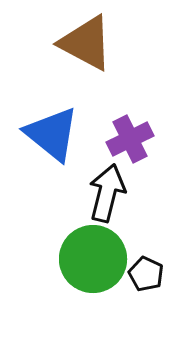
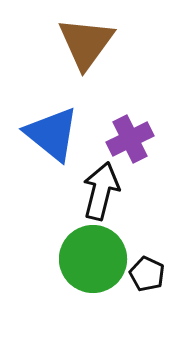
brown triangle: rotated 38 degrees clockwise
black arrow: moved 6 px left, 2 px up
black pentagon: moved 1 px right
